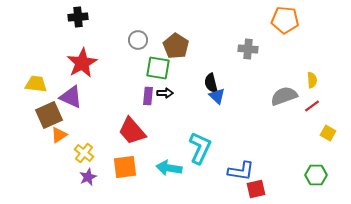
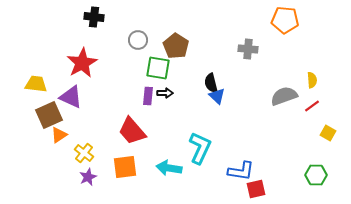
black cross: moved 16 px right; rotated 12 degrees clockwise
